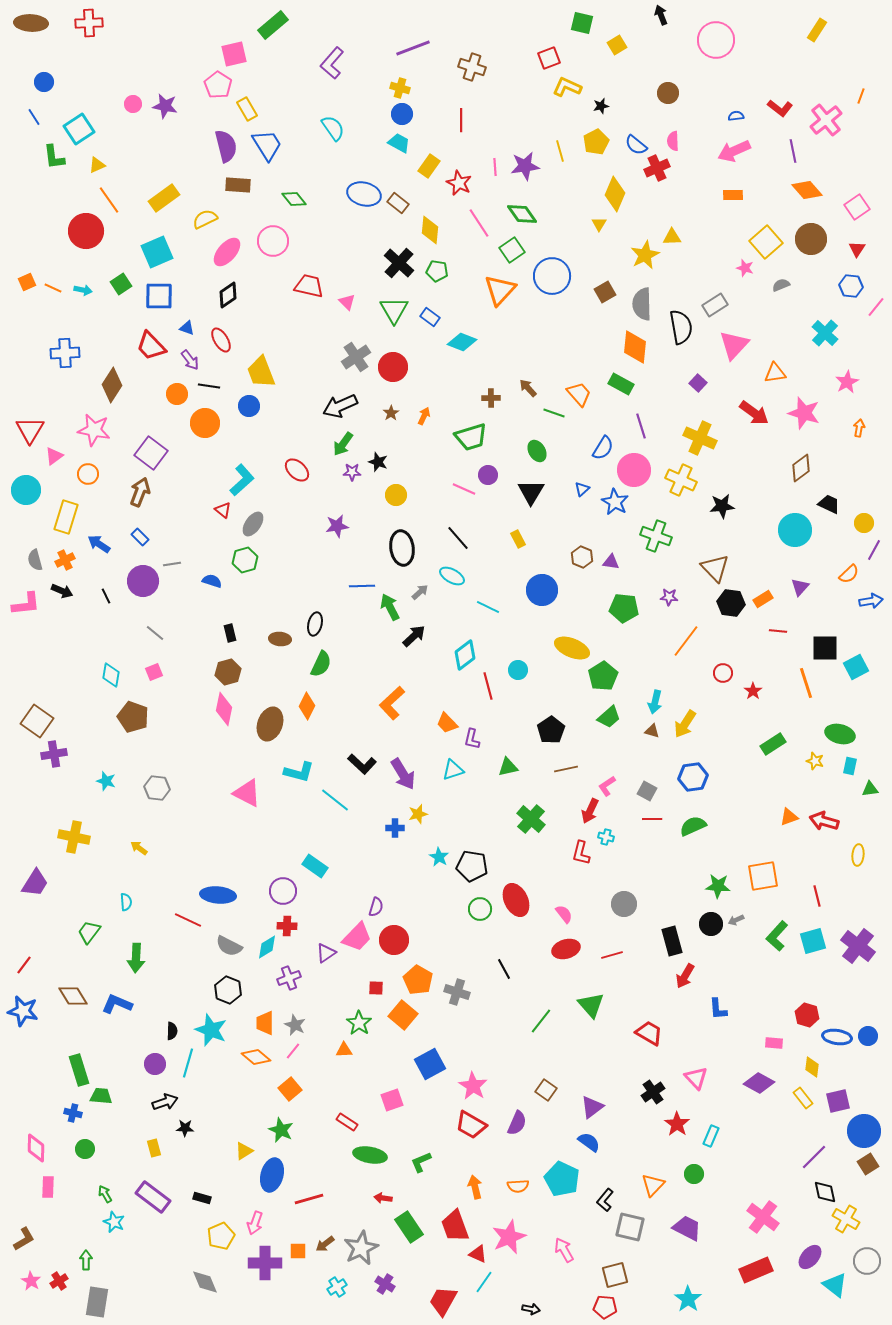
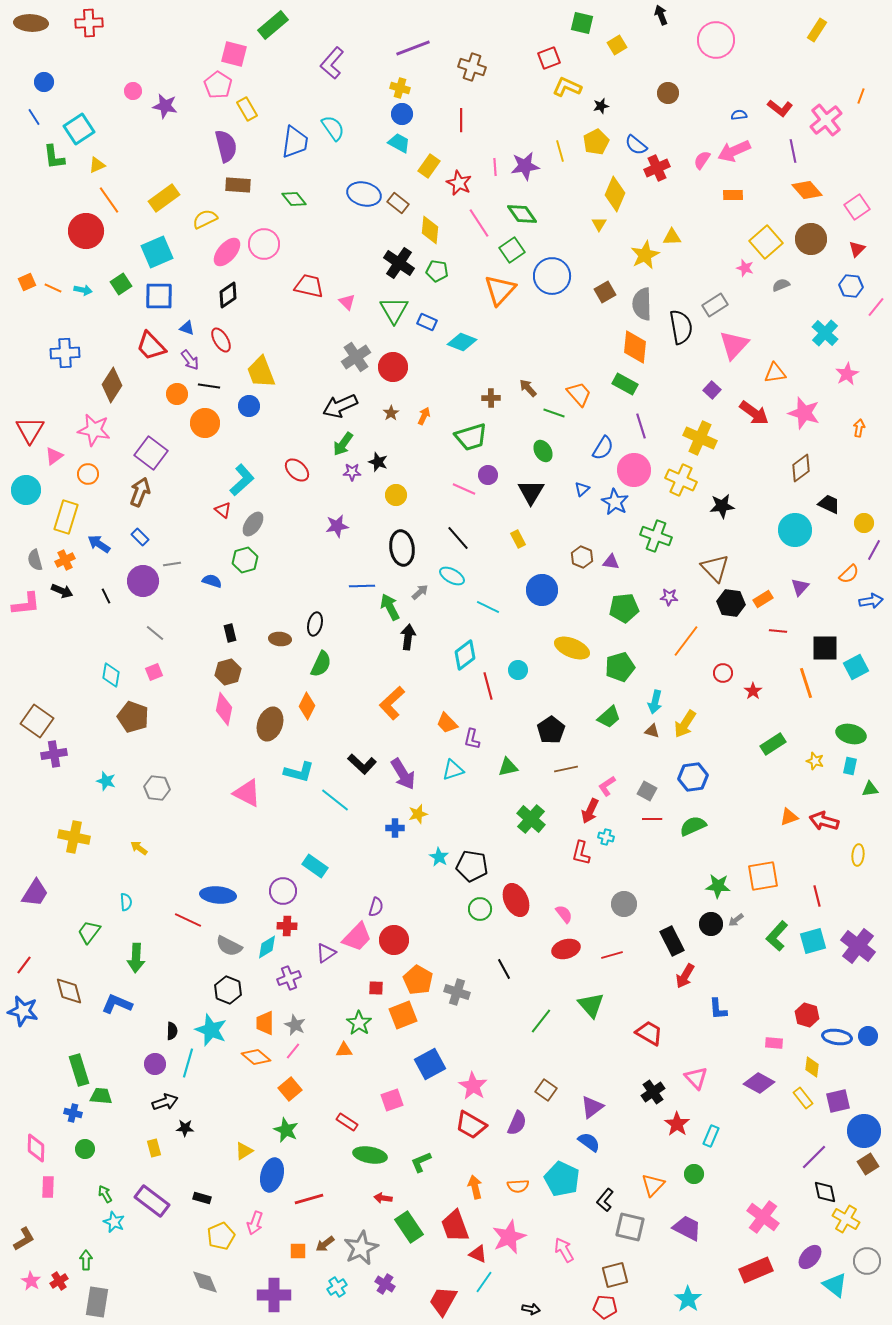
pink square at (234, 54): rotated 28 degrees clockwise
pink circle at (133, 104): moved 13 px up
blue semicircle at (736, 116): moved 3 px right, 1 px up
pink semicircle at (673, 141): moved 29 px right, 19 px down; rotated 36 degrees clockwise
blue trapezoid at (267, 145): moved 28 px right, 3 px up; rotated 40 degrees clockwise
pink circle at (273, 241): moved 9 px left, 3 px down
red triangle at (857, 249): rotated 12 degrees clockwise
black cross at (399, 263): rotated 8 degrees counterclockwise
blue rectangle at (430, 317): moved 3 px left, 5 px down; rotated 12 degrees counterclockwise
pink star at (847, 382): moved 8 px up
purple square at (698, 383): moved 14 px right, 7 px down
green rectangle at (621, 384): moved 4 px right
green ellipse at (537, 451): moved 6 px right
green pentagon at (624, 608): rotated 12 degrees counterclockwise
black arrow at (414, 636): moved 6 px left, 1 px down; rotated 40 degrees counterclockwise
green pentagon at (603, 676): moved 17 px right, 9 px up; rotated 16 degrees clockwise
green ellipse at (840, 734): moved 11 px right
purple trapezoid at (35, 883): moved 10 px down
gray arrow at (736, 920): rotated 14 degrees counterclockwise
black rectangle at (672, 941): rotated 12 degrees counterclockwise
brown diamond at (73, 996): moved 4 px left, 5 px up; rotated 16 degrees clockwise
orange square at (403, 1015): rotated 28 degrees clockwise
green star at (281, 1130): moved 5 px right
purple rectangle at (153, 1197): moved 1 px left, 4 px down
purple cross at (265, 1263): moved 9 px right, 32 px down
